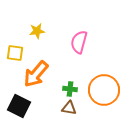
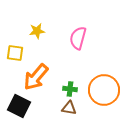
pink semicircle: moved 1 px left, 4 px up
orange arrow: moved 3 px down
